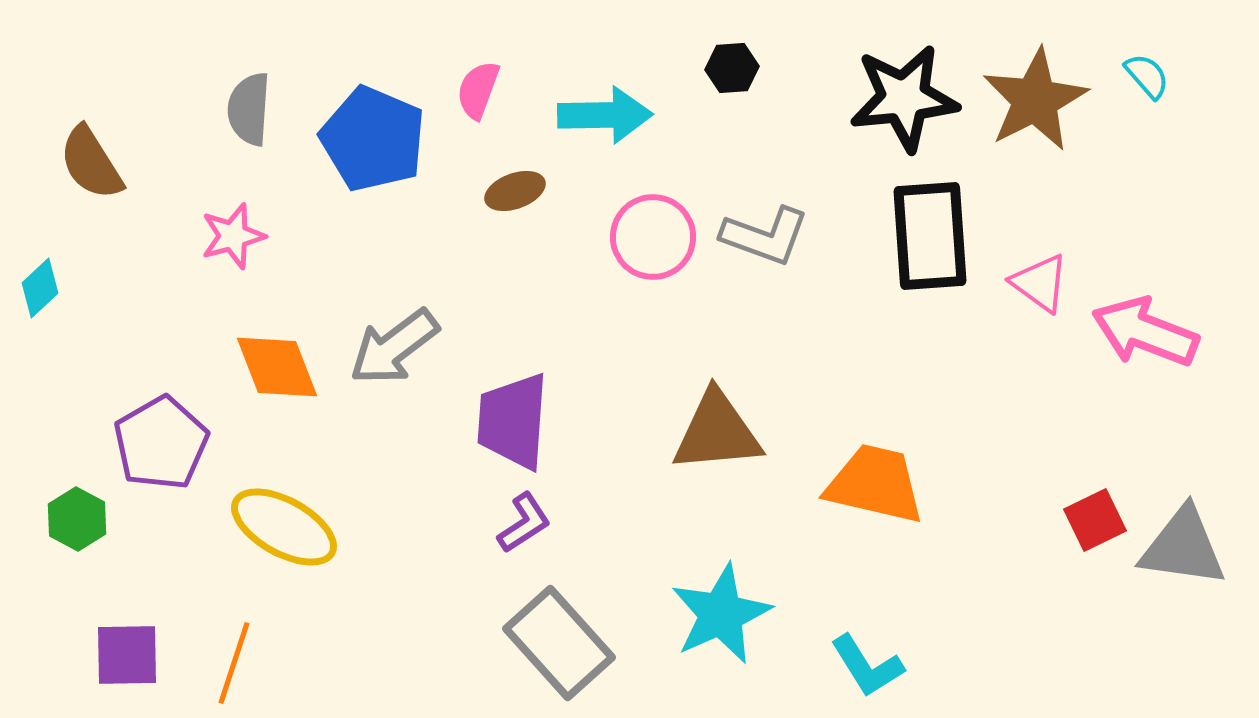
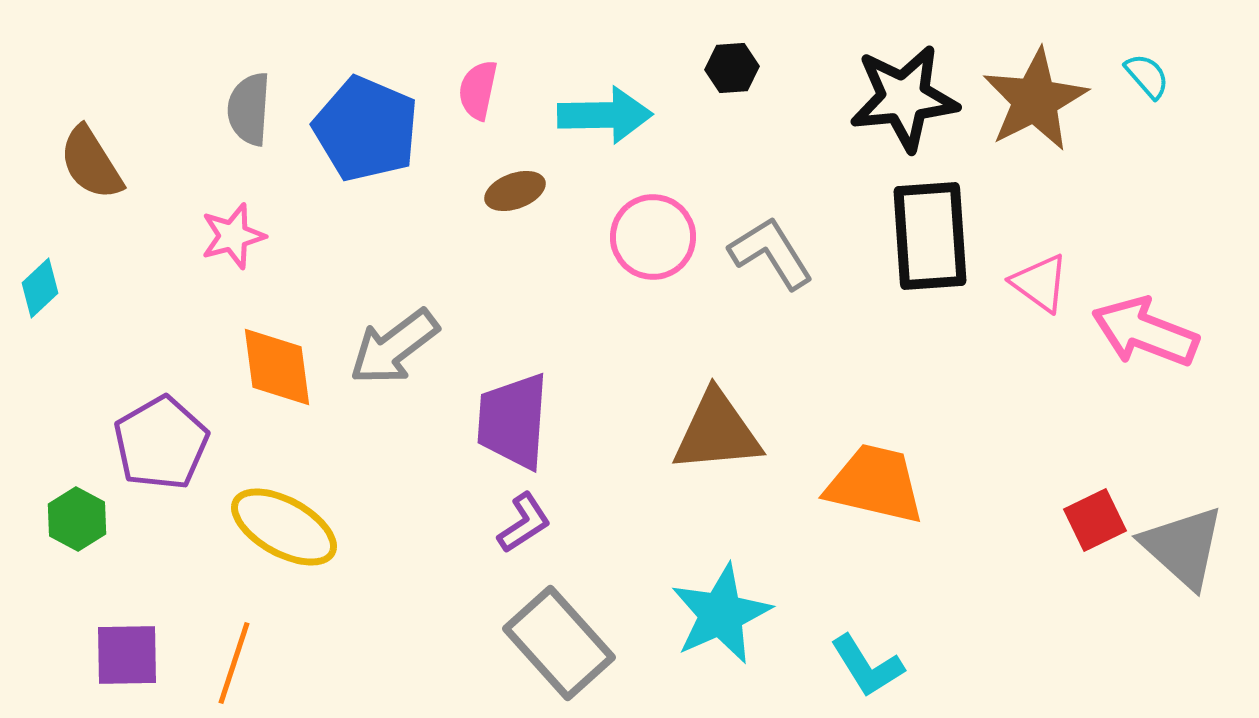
pink semicircle: rotated 8 degrees counterclockwise
blue pentagon: moved 7 px left, 10 px up
gray L-shape: moved 6 px right, 17 px down; rotated 142 degrees counterclockwise
orange diamond: rotated 14 degrees clockwise
gray triangle: rotated 34 degrees clockwise
